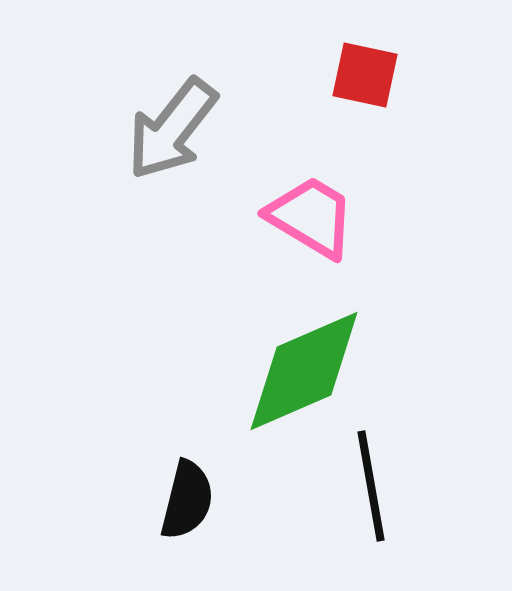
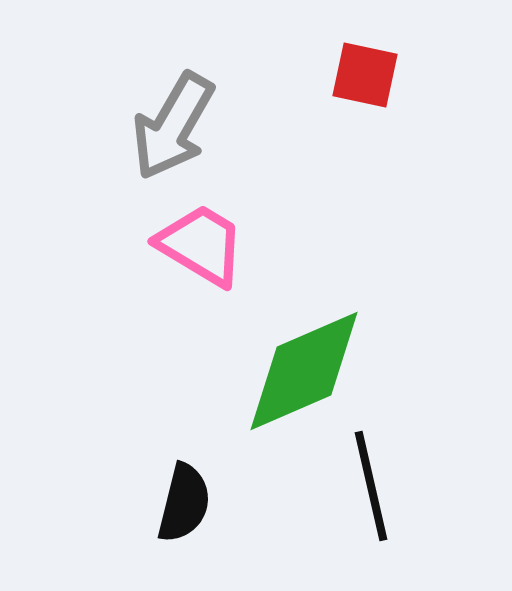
gray arrow: moved 1 px right, 3 px up; rotated 8 degrees counterclockwise
pink trapezoid: moved 110 px left, 28 px down
black line: rotated 3 degrees counterclockwise
black semicircle: moved 3 px left, 3 px down
